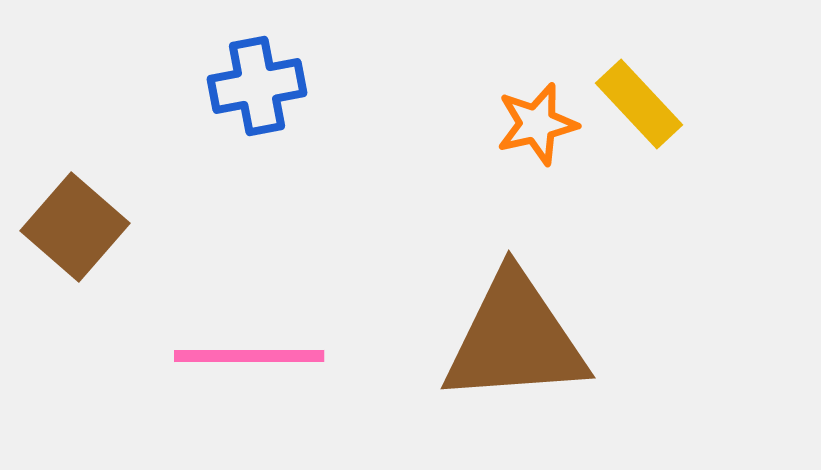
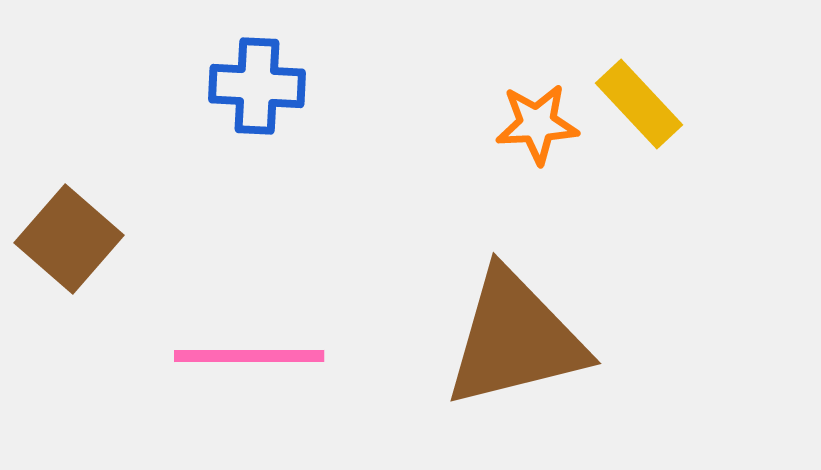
blue cross: rotated 14 degrees clockwise
orange star: rotated 10 degrees clockwise
brown square: moved 6 px left, 12 px down
brown triangle: rotated 10 degrees counterclockwise
